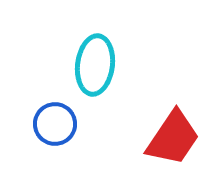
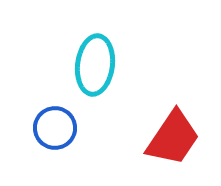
blue circle: moved 4 px down
